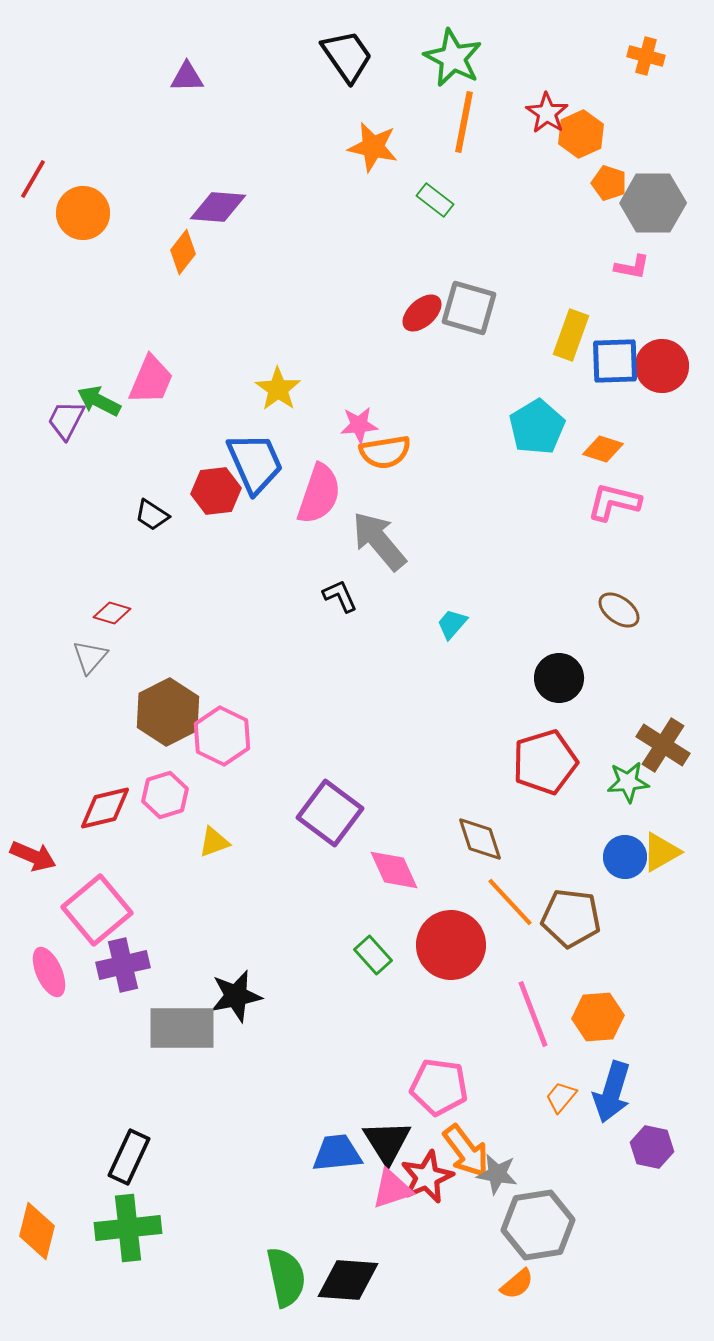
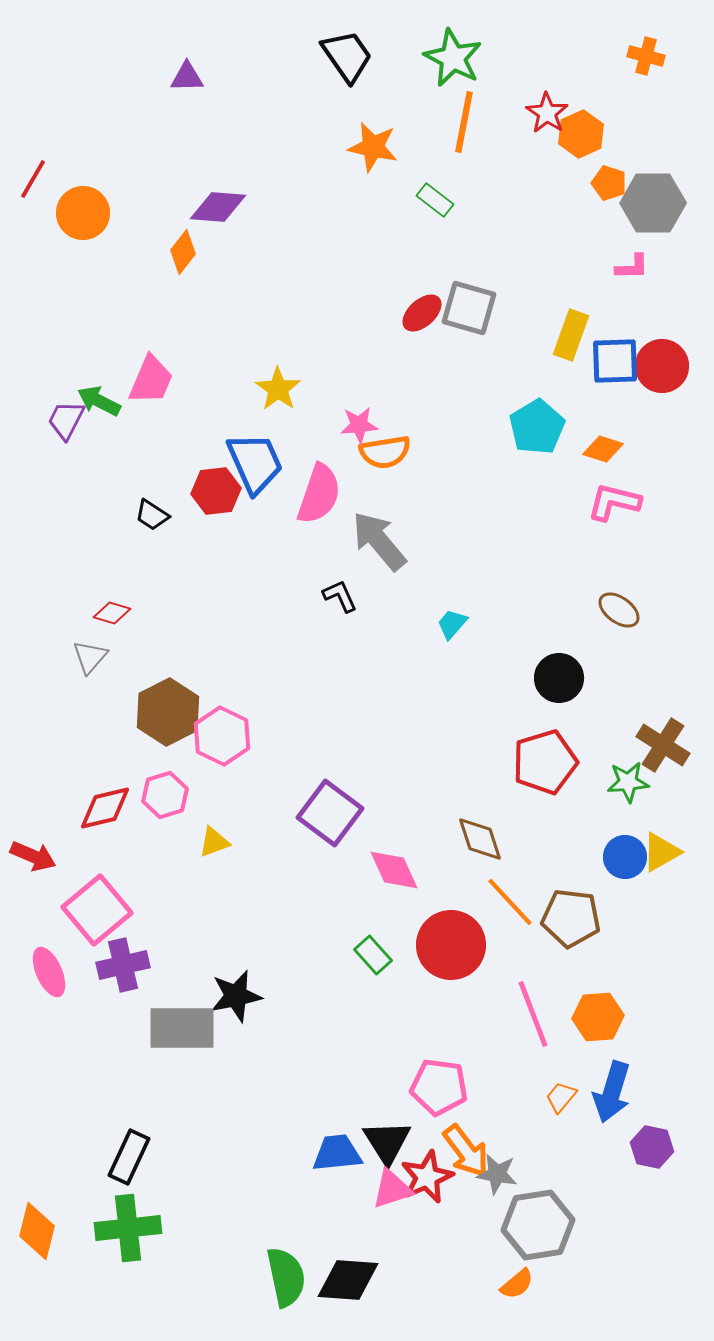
pink L-shape at (632, 267): rotated 12 degrees counterclockwise
